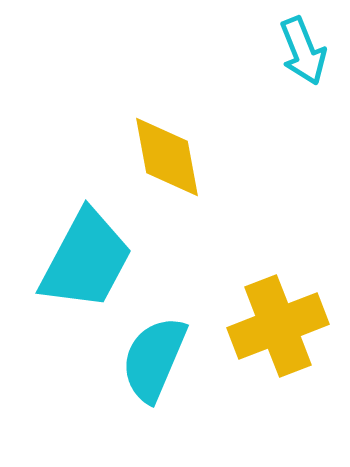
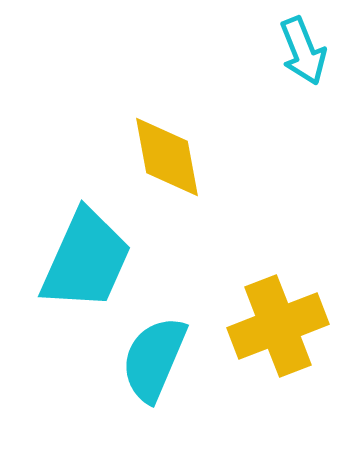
cyan trapezoid: rotated 4 degrees counterclockwise
